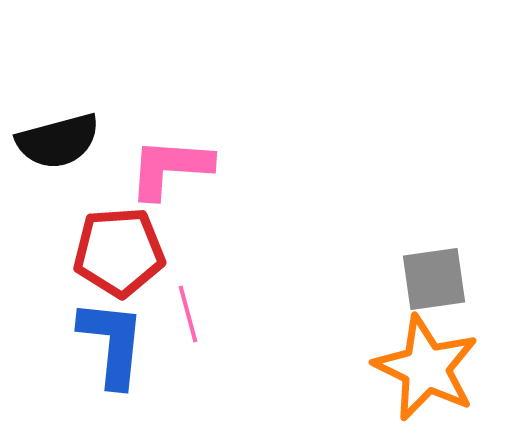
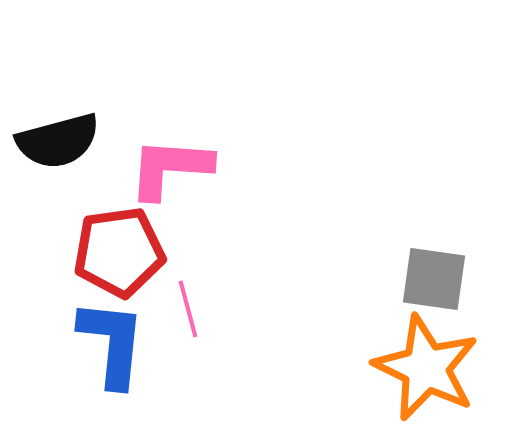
red pentagon: rotated 4 degrees counterclockwise
gray square: rotated 16 degrees clockwise
pink line: moved 5 px up
